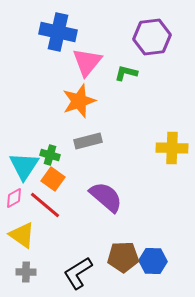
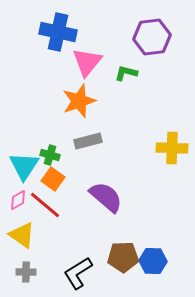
pink diamond: moved 4 px right, 2 px down
